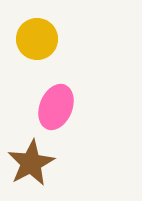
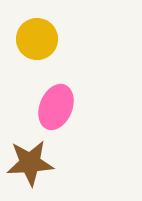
brown star: moved 1 px left; rotated 24 degrees clockwise
